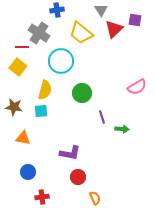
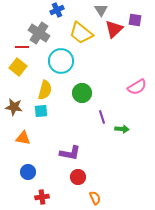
blue cross: rotated 16 degrees counterclockwise
